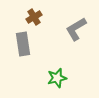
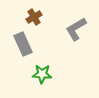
gray rectangle: rotated 15 degrees counterclockwise
green star: moved 15 px left, 4 px up; rotated 18 degrees clockwise
